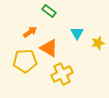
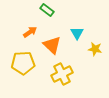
green rectangle: moved 2 px left, 1 px up
yellow star: moved 3 px left, 6 px down; rotated 24 degrees clockwise
orange triangle: moved 3 px right, 3 px up; rotated 12 degrees clockwise
yellow pentagon: moved 2 px left, 2 px down
